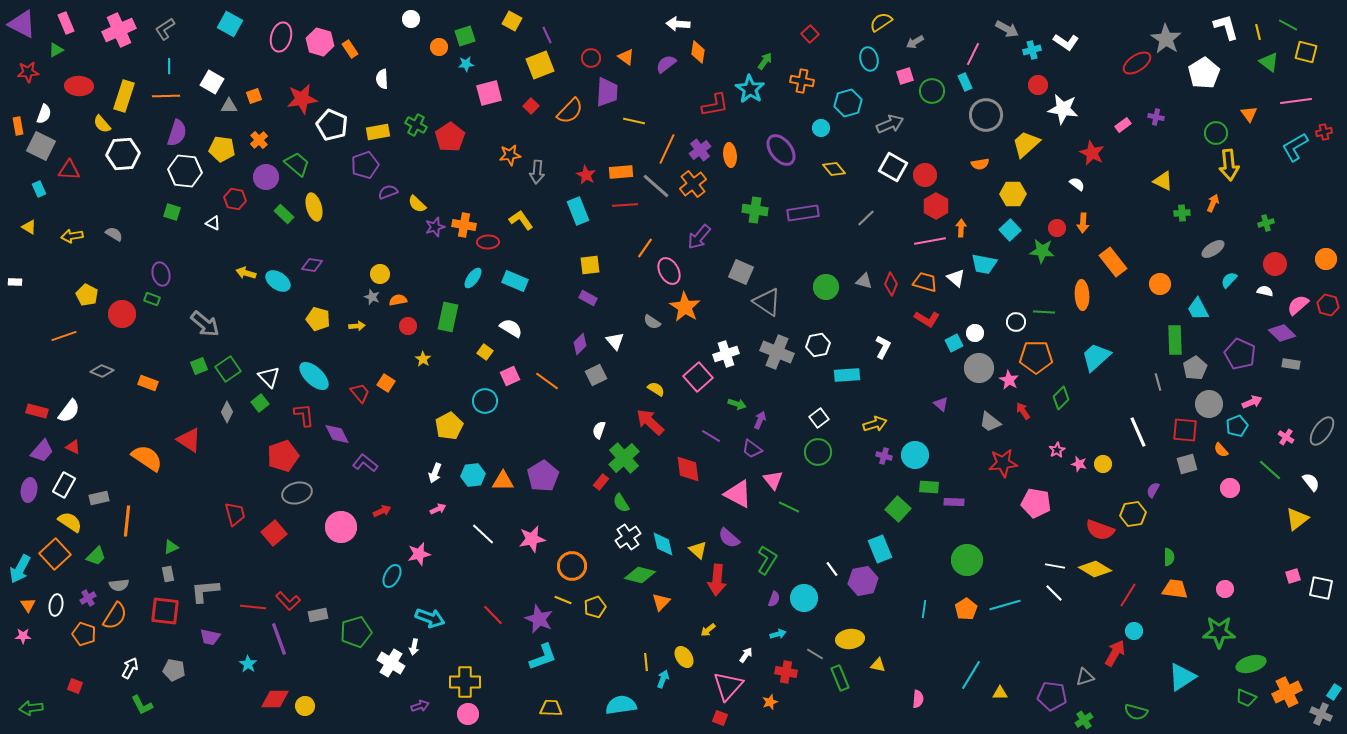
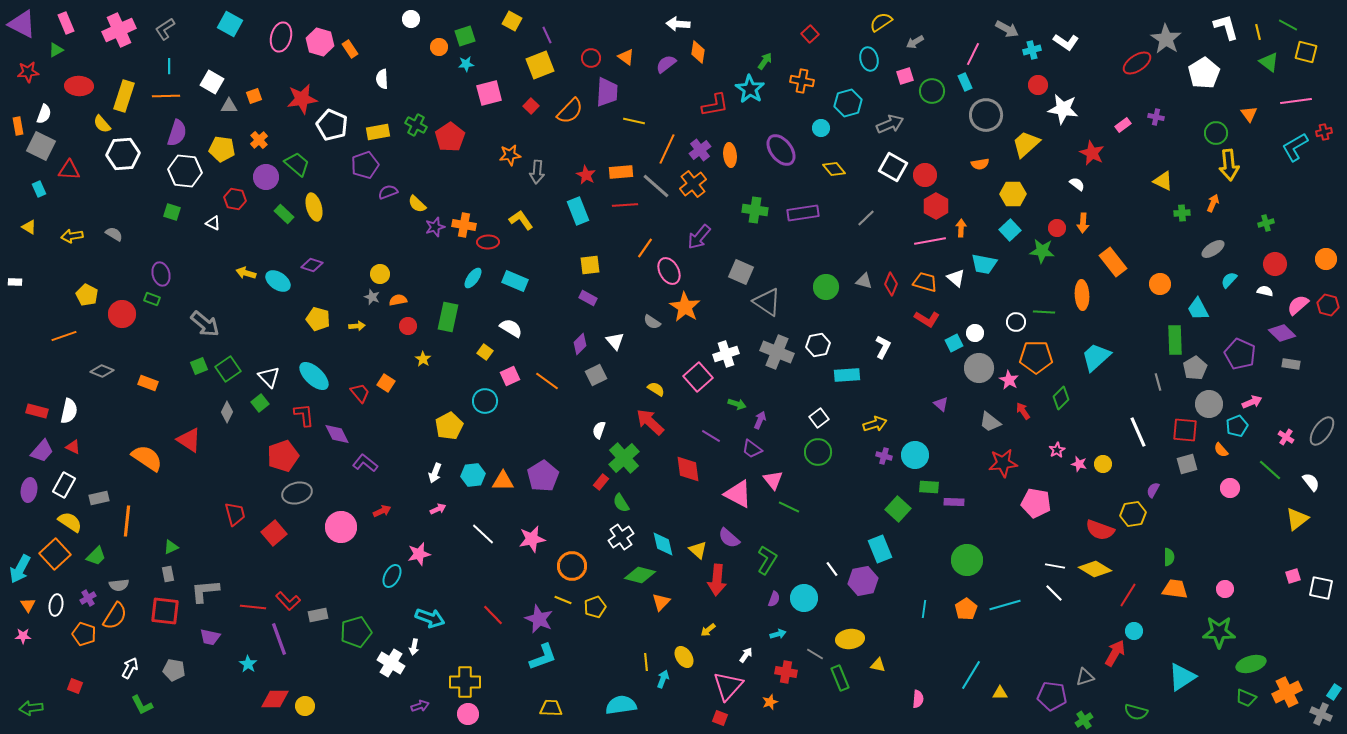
purple diamond at (312, 265): rotated 10 degrees clockwise
white semicircle at (69, 411): rotated 25 degrees counterclockwise
white cross at (628, 537): moved 7 px left
